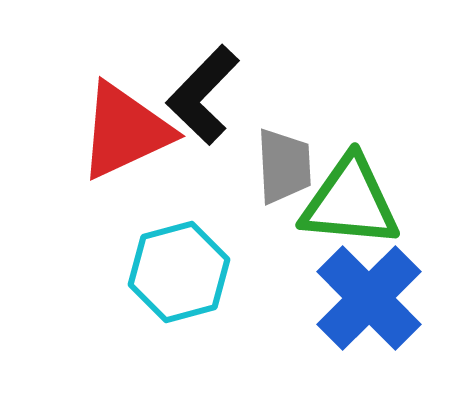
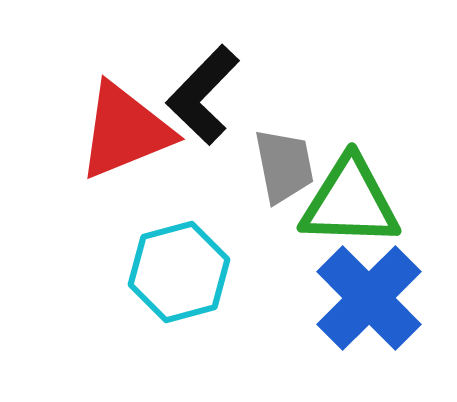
red triangle: rotated 3 degrees clockwise
gray trapezoid: rotated 8 degrees counterclockwise
green triangle: rotated 3 degrees counterclockwise
